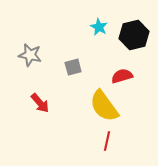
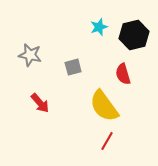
cyan star: rotated 24 degrees clockwise
red semicircle: moved 1 px right, 2 px up; rotated 90 degrees counterclockwise
red line: rotated 18 degrees clockwise
